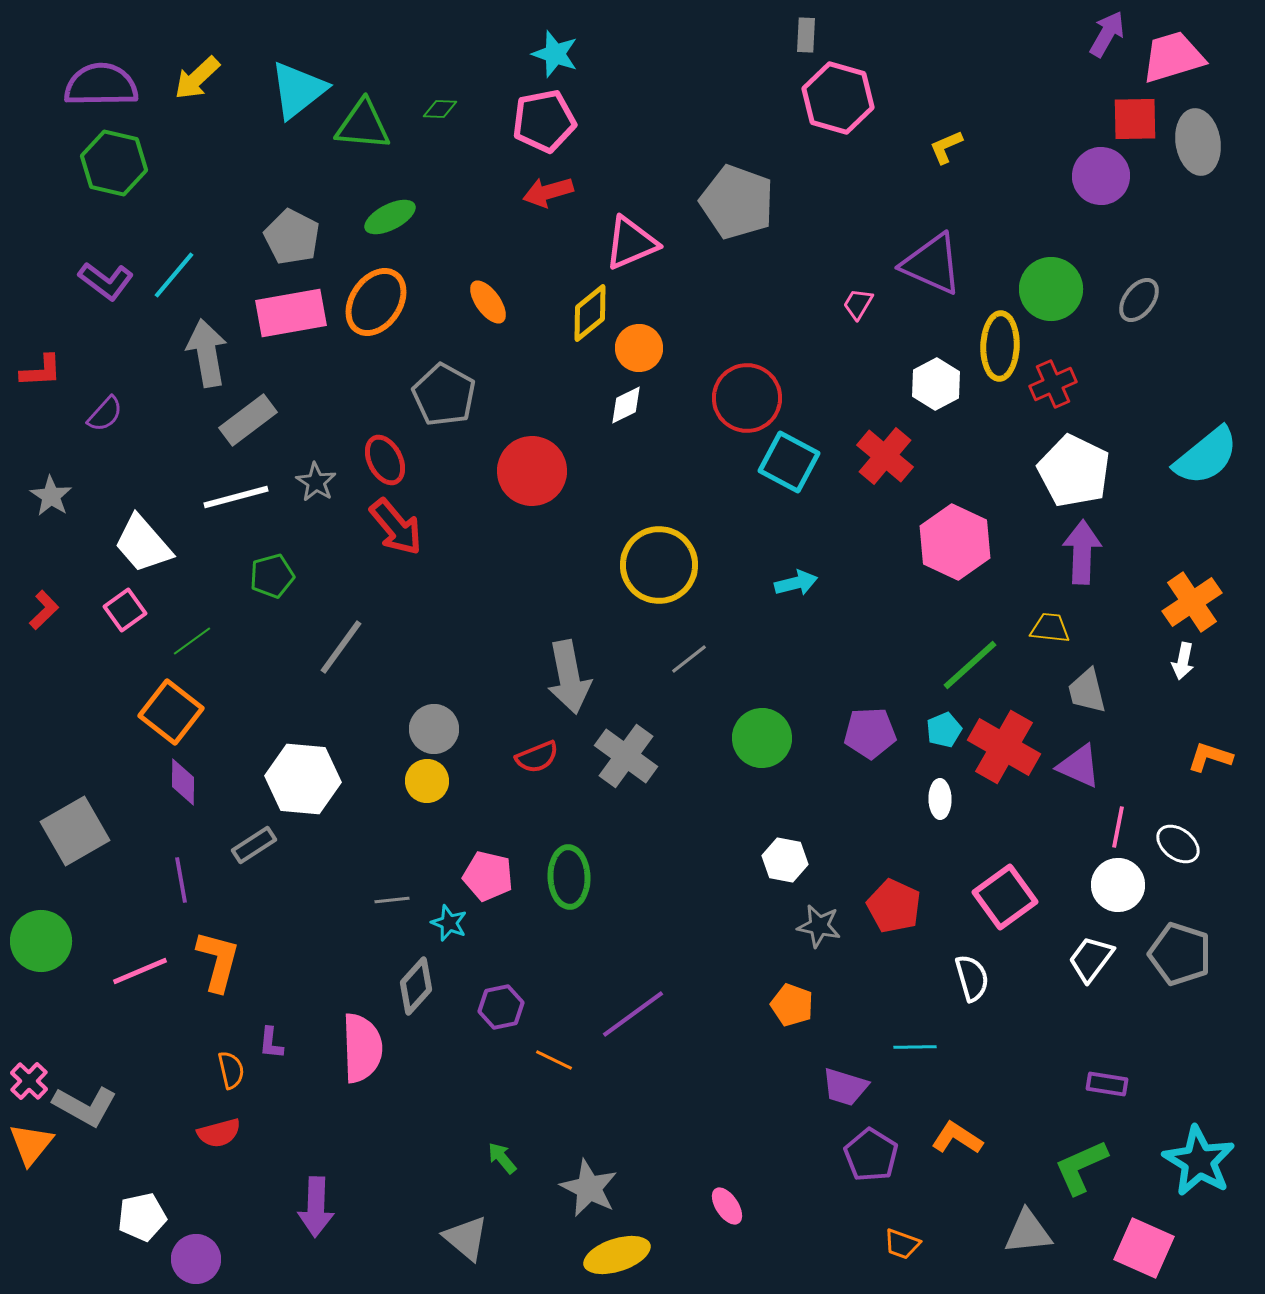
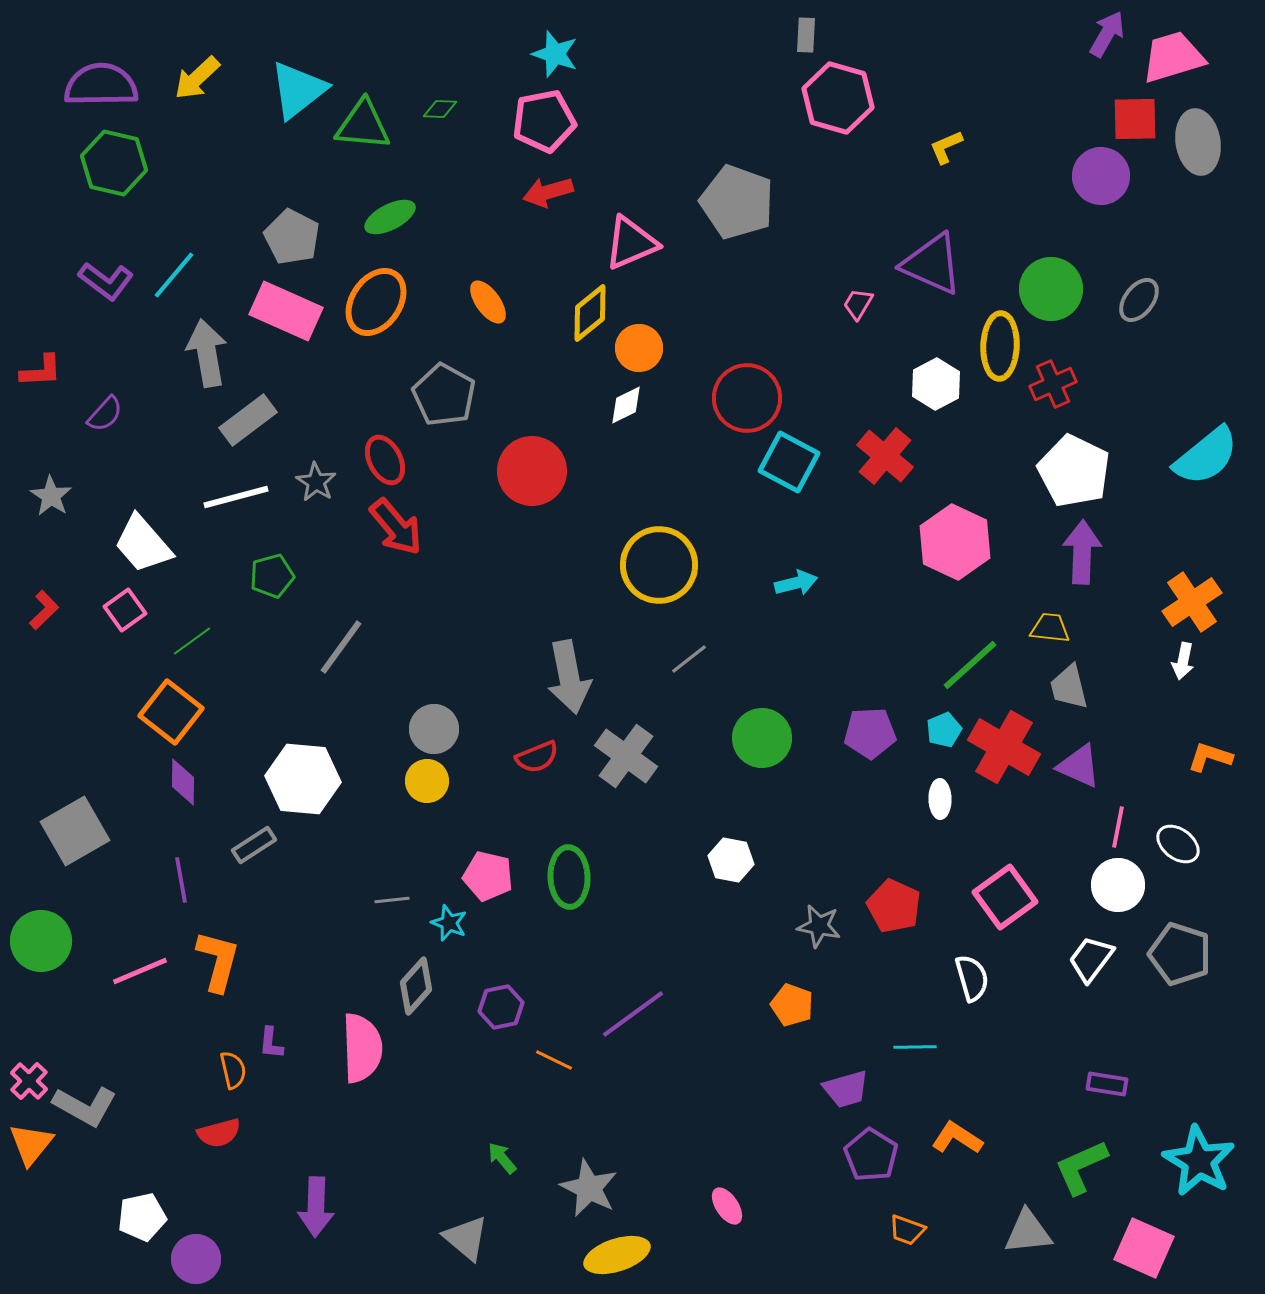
pink rectangle at (291, 313): moved 5 px left, 2 px up; rotated 34 degrees clockwise
gray trapezoid at (1087, 691): moved 18 px left, 4 px up
white hexagon at (785, 860): moved 54 px left
orange semicircle at (231, 1070): moved 2 px right
purple trapezoid at (845, 1087): moved 1 px right, 2 px down; rotated 33 degrees counterclockwise
orange trapezoid at (902, 1244): moved 5 px right, 14 px up
